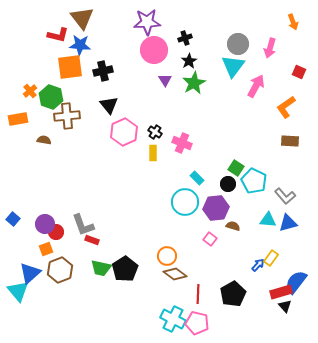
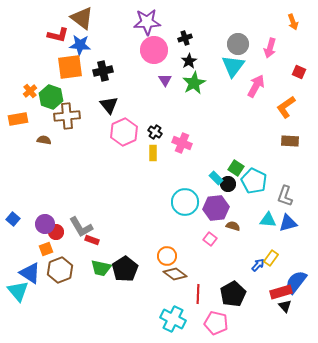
brown triangle at (82, 18): rotated 15 degrees counterclockwise
cyan rectangle at (197, 178): moved 19 px right
gray L-shape at (285, 196): rotated 60 degrees clockwise
gray L-shape at (83, 225): moved 2 px left, 2 px down; rotated 10 degrees counterclockwise
blue triangle at (30, 273): rotated 45 degrees counterclockwise
pink pentagon at (197, 323): moved 19 px right
